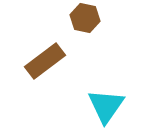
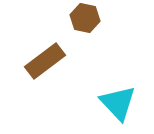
cyan triangle: moved 12 px right, 3 px up; rotated 18 degrees counterclockwise
